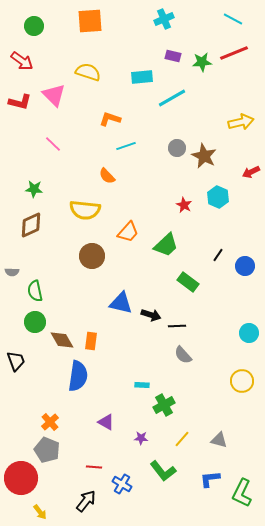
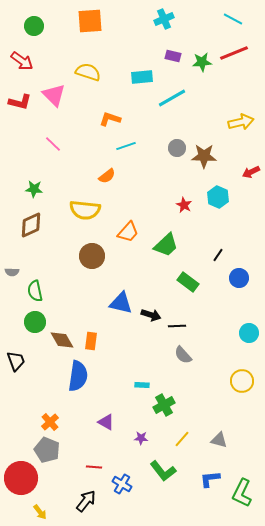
brown star at (204, 156): rotated 25 degrees counterclockwise
orange semicircle at (107, 176): rotated 84 degrees counterclockwise
blue circle at (245, 266): moved 6 px left, 12 px down
